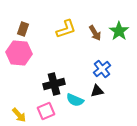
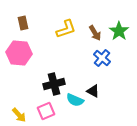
brown rectangle: moved 6 px up; rotated 32 degrees counterclockwise
blue cross: moved 11 px up; rotated 12 degrees counterclockwise
black triangle: moved 4 px left; rotated 40 degrees clockwise
